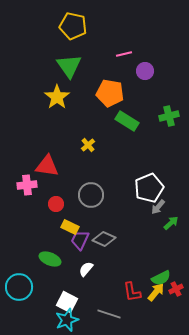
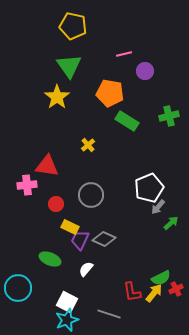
cyan circle: moved 1 px left, 1 px down
yellow arrow: moved 2 px left, 1 px down
